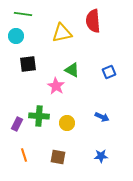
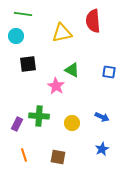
blue square: rotated 32 degrees clockwise
yellow circle: moved 5 px right
blue star: moved 1 px right, 7 px up; rotated 24 degrees counterclockwise
